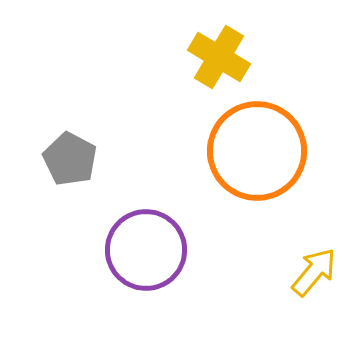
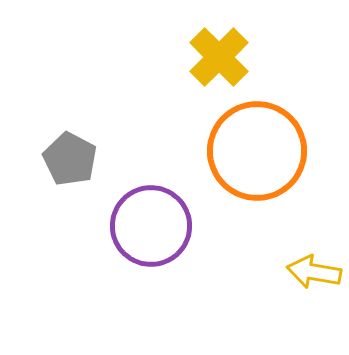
yellow cross: rotated 14 degrees clockwise
purple circle: moved 5 px right, 24 px up
yellow arrow: rotated 120 degrees counterclockwise
